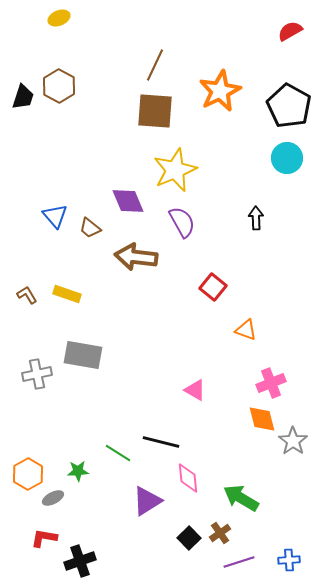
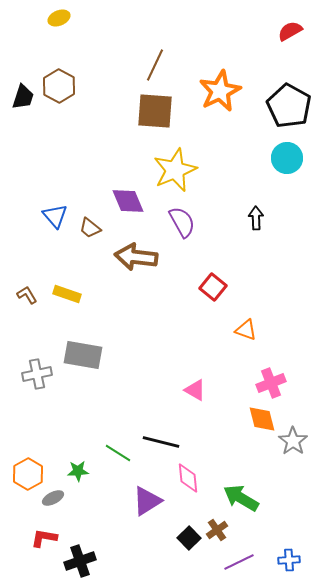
brown cross: moved 3 px left, 3 px up
purple line: rotated 8 degrees counterclockwise
